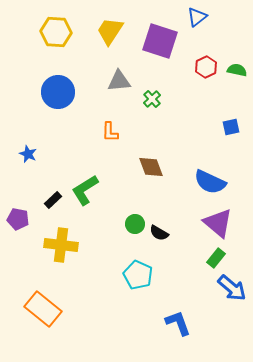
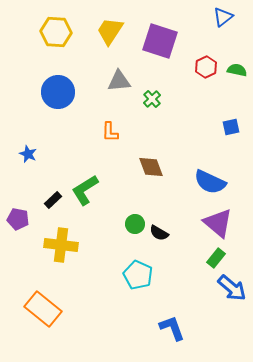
blue triangle: moved 26 px right
blue L-shape: moved 6 px left, 5 px down
